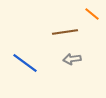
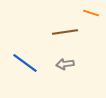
orange line: moved 1 px left, 1 px up; rotated 21 degrees counterclockwise
gray arrow: moved 7 px left, 5 px down
